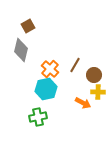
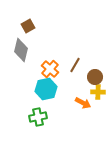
brown circle: moved 1 px right, 2 px down
